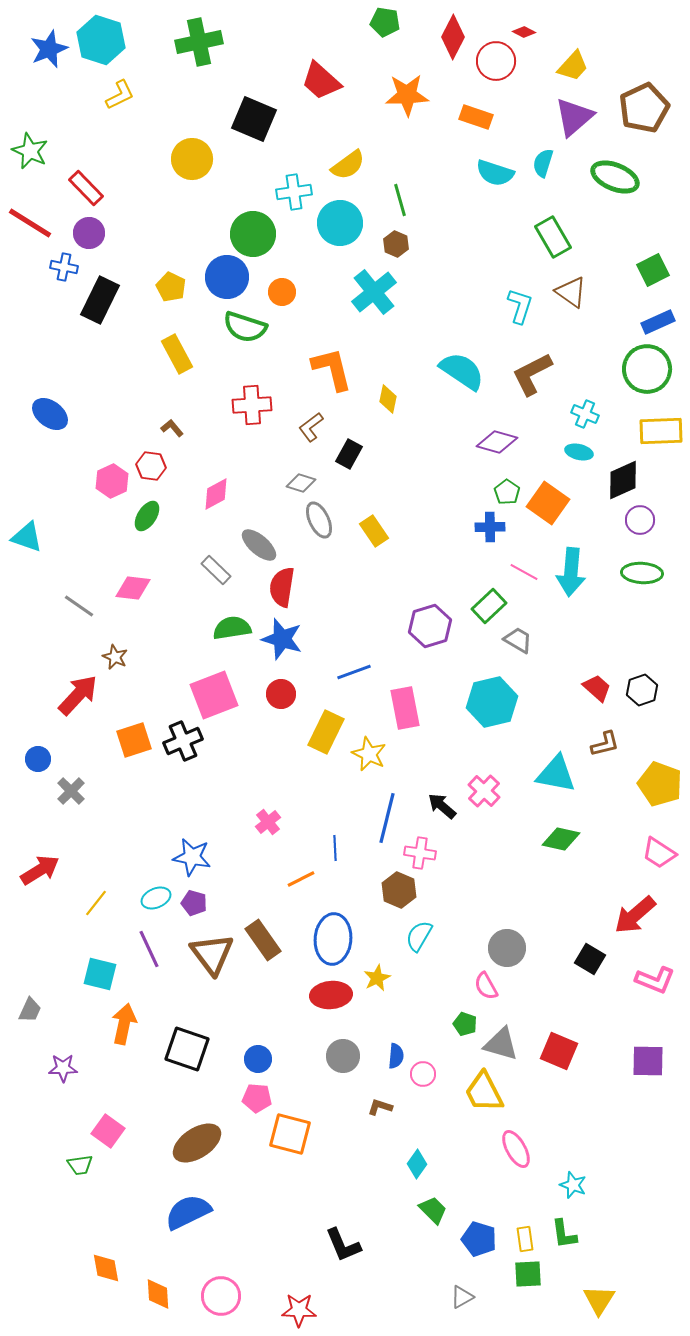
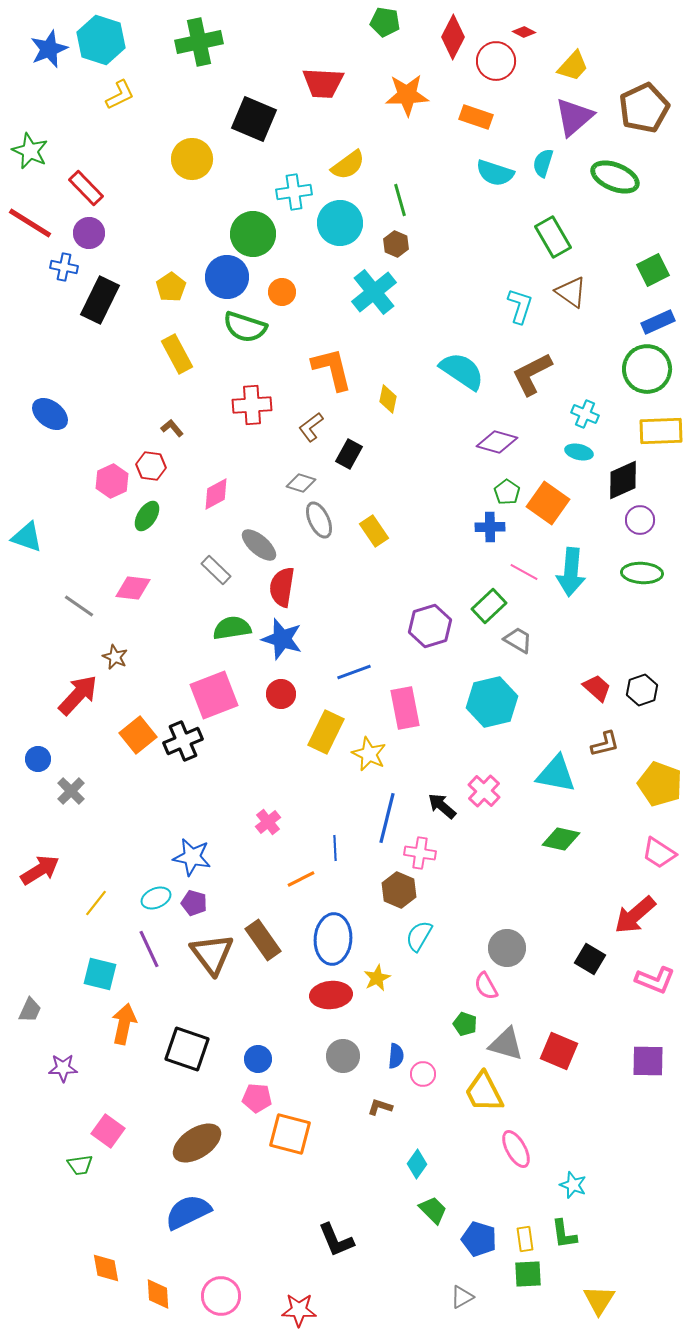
red trapezoid at (321, 81): moved 2 px right, 2 px down; rotated 39 degrees counterclockwise
yellow pentagon at (171, 287): rotated 12 degrees clockwise
orange square at (134, 740): moved 4 px right, 5 px up; rotated 21 degrees counterclockwise
gray triangle at (501, 1044): moved 5 px right
black L-shape at (343, 1245): moved 7 px left, 5 px up
